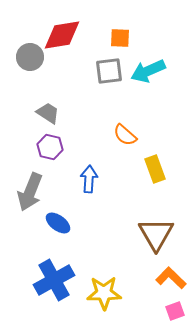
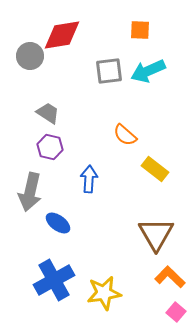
orange square: moved 20 px right, 8 px up
gray circle: moved 1 px up
yellow rectangle: rotated 32 degrees counterclockwise
gray arrow: rotated 9 degrees counterclockwise
orange L-shape: moved 1 px left, 1 px up
yellow star: rotated 8 degrees counterclockwise
pink square: moved 1 px right, 1 px down; rotated 30 degrees counterclockwise
